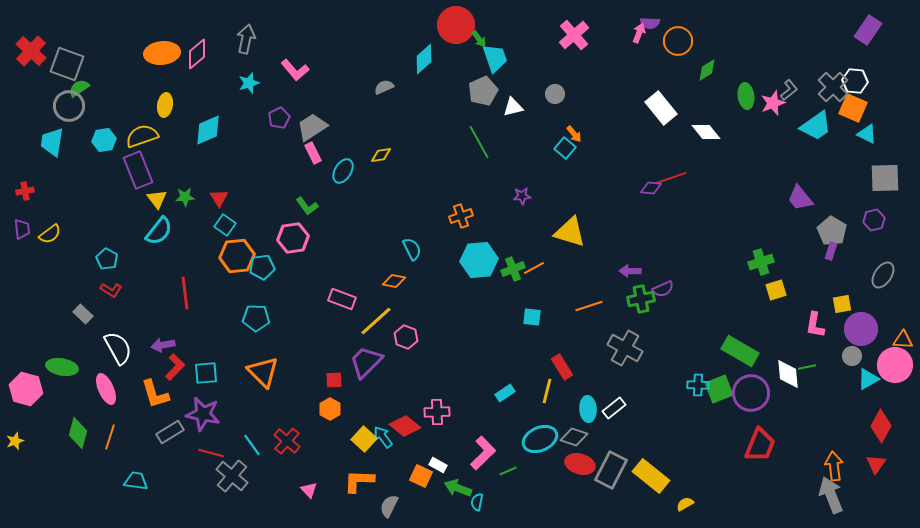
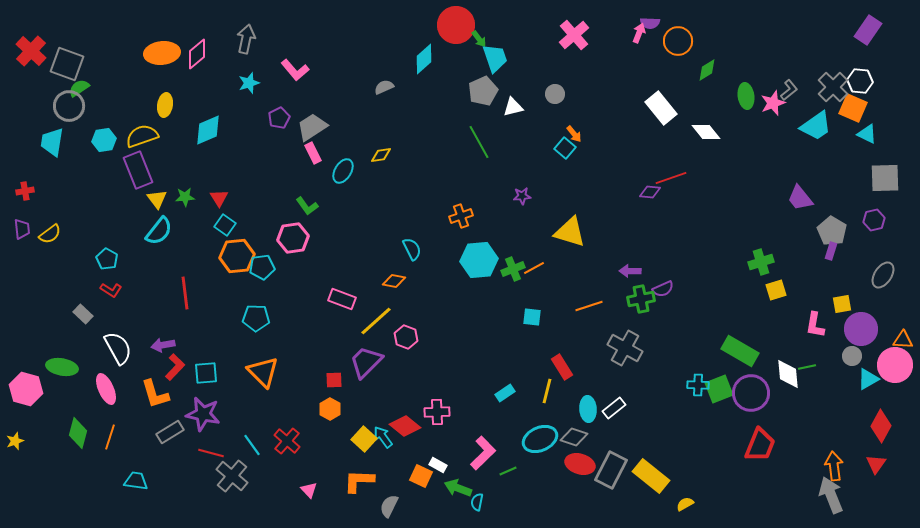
white hexagon at (855, 81): moved 5 px right
purple diamond at (651, 188): moved 1 px left, 4 px down
